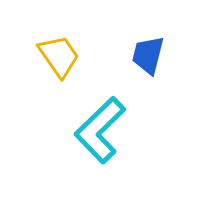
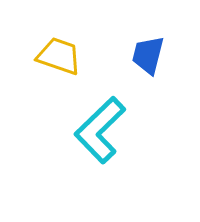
yellow trapezoid: rotated 36 degrees counterclockwise
